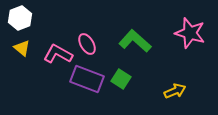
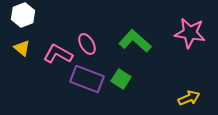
white hexagon: moved 3 px right, 3 px up
pink star: rotated 8 degrees counterclockwise
yellow arrow: moved 14 px right, 7 px down
